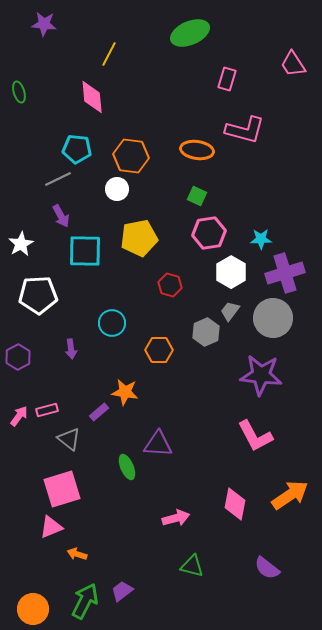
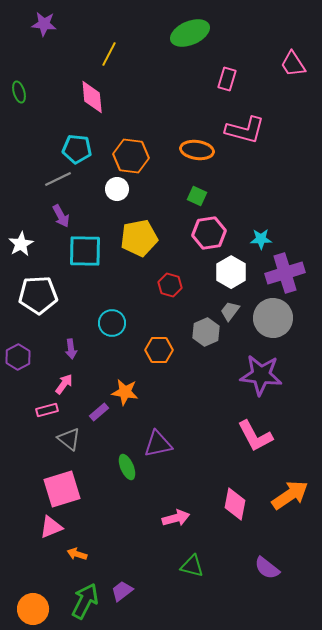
pink arrow at (19, 416): moved 45 px right, 32 px up
purple triangle at (158, 444): rotated 16 degrees counterclockwise
